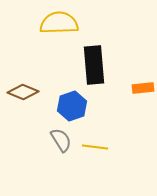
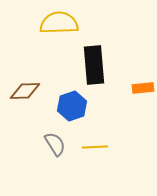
brown diamond: moved 2 px right, 1 px up; rotated 24 degrees counterclockwise
gray semicircle: moved 6 px left, 4 px down
yellow line: rotated 10 degrees counterclockwise
